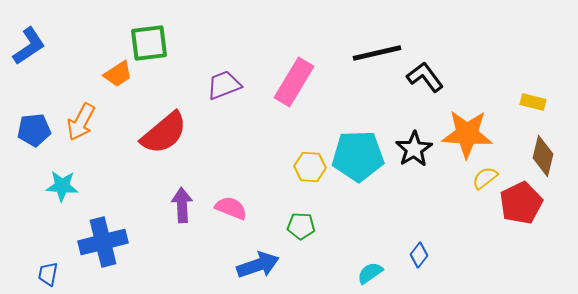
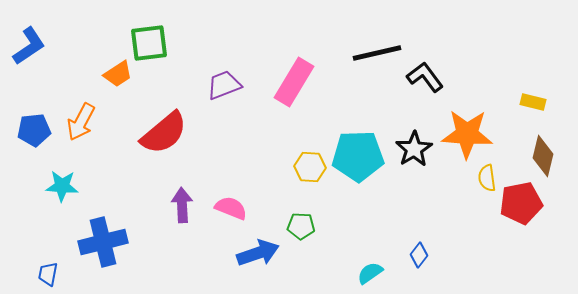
yellow semicircle: moved 2 px right; rotated 60 degrees counterclockwise
red pentagon: rotated 15 degrees clockwise
blue arrow: moved 12 px up
